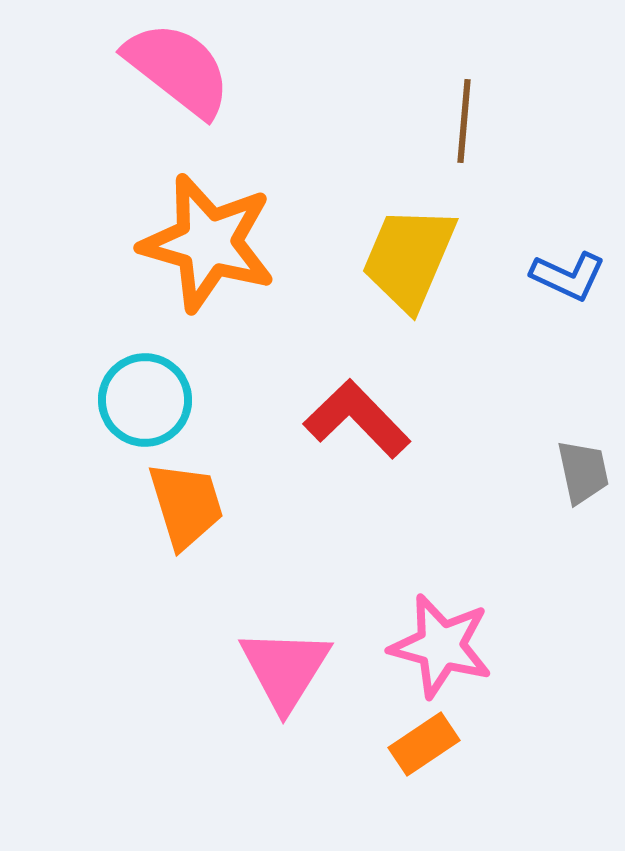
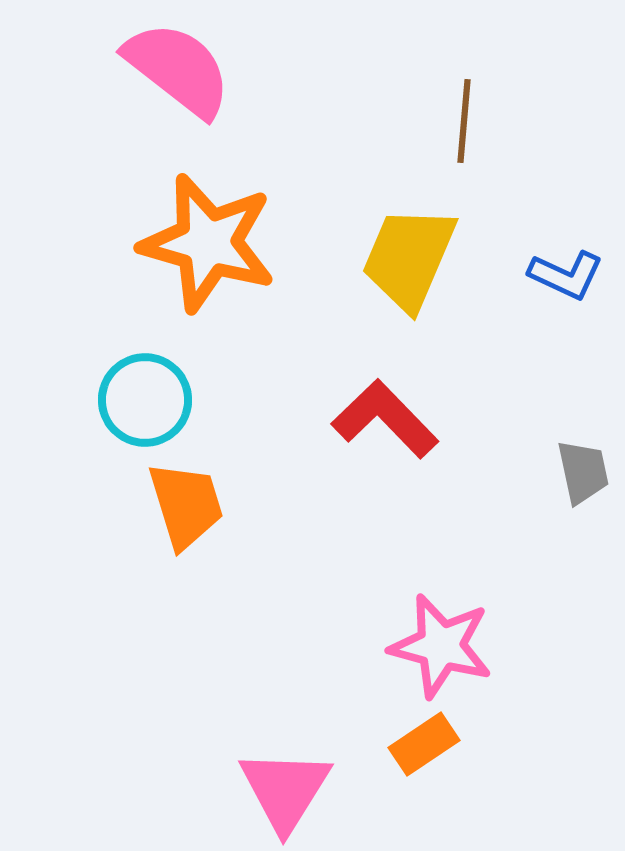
blue L-shape: moved 2 px left, 1 px up
red L-shape: moved 28 px right
pink triangle: moved 121 px down
